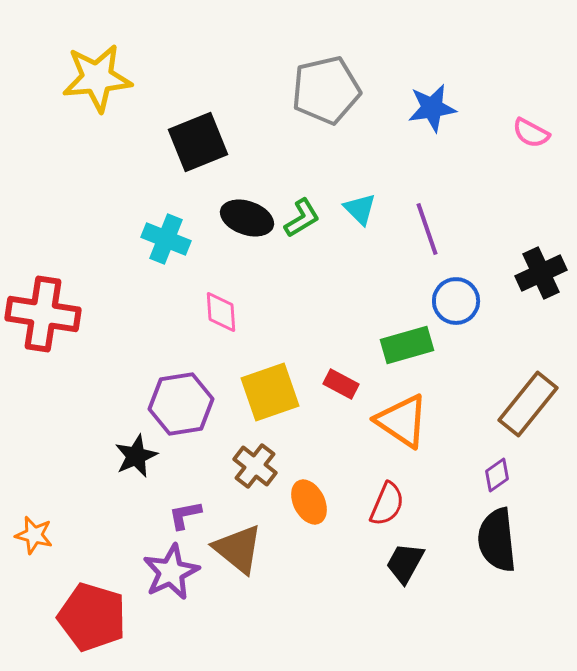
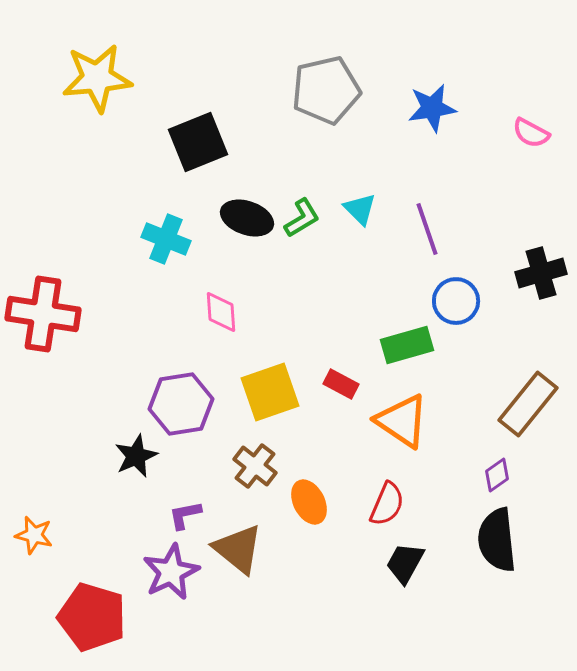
black cross: rotated 9 degrees clockwise
